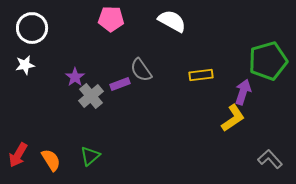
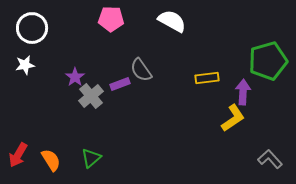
yellow rectangle: moved 6 px right, 3 px down
purple arrow: rotated 15 degrees counterclockwise
green triangle: moved 1 px right, 2 px down
